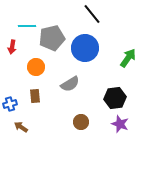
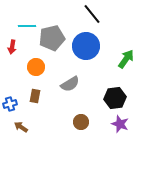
blue circle: moved 1 px right, 2 px up
green arrow: moved 2 px left, 1 px down
brown rectangle: rotated 16 degrees clockwise
